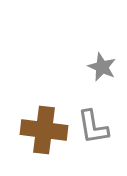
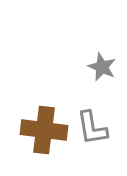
gray L-shape: moved 1 px left, 1 px down
